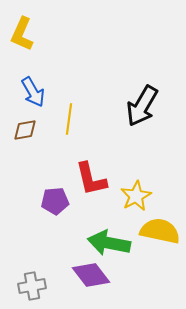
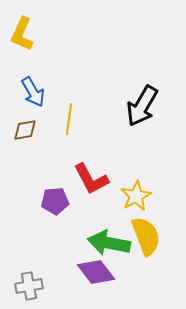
red L-shape: rotated 15 degrees counterclockwise
yellow semicircle: moved 14 px left, 5 px down; rotated 57 degrees clockwise
purple diamond: moved 5 px right, 3 px up
gray cross: moved 3 px left
